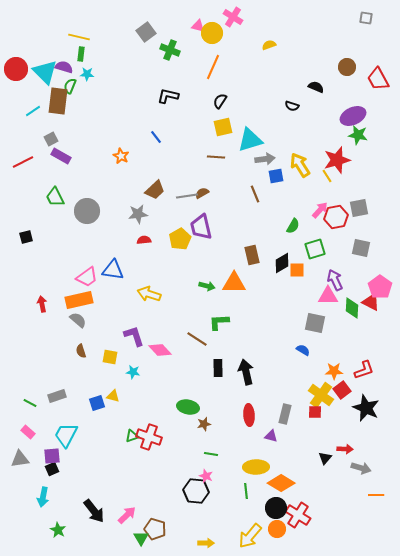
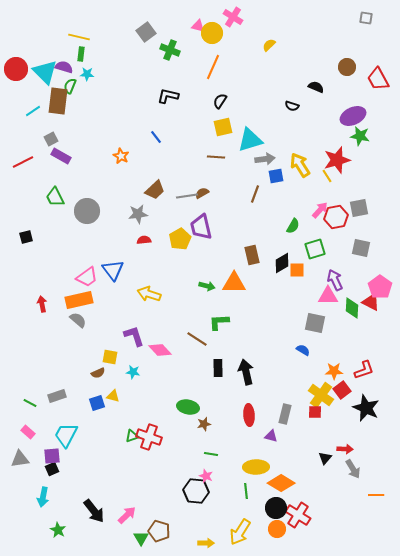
yellow semicircle at (269, 45): rotated 24 degrees counterclockwise
green star at (358, 135): moved 2 px right, 1 px down
brown line at (255, 194): rotated 42 degrees clockwise
blue triangle at (113, 270): rotated 45 degrees clockwise
brown semicircle at (81, 351): moved 17 px right, 22 px down; rotated 96 degrees counterclockwise
gray arrow at (361, 468): moved 8 px left, 1 px down; rotated 42 degrees clockwise
brown pentagon at (155, 529): moved 4 px right, 2 px down
yellow arrow at (250, 536): moved 10 px left, 4 px up; rotated 8 degrees counterclockwise
